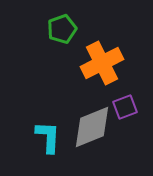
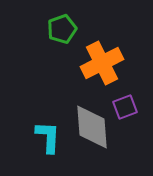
gray diamond: rotated 72 degrees counterclockwise
